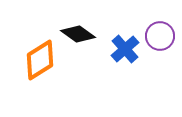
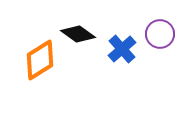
purple circle: moved 2 px up
blue cross: moved 3 px left
